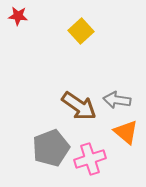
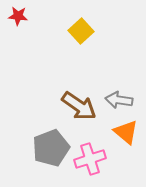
gray arrow: moved 2 px right
